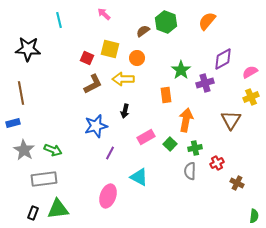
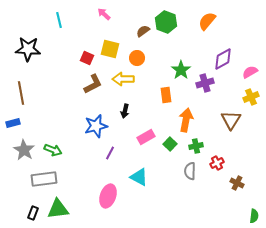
green cross: moved 1 px right, 2 px up
